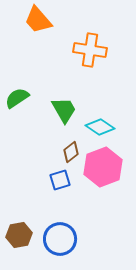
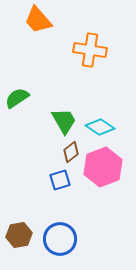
green trapezoid: moved 11 px down
